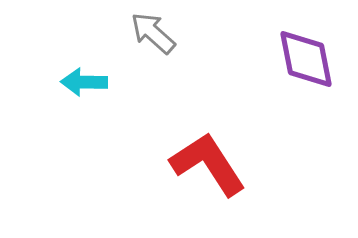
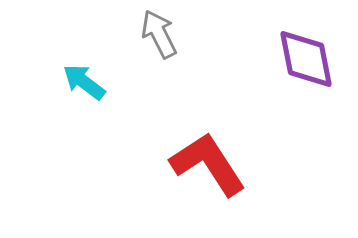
gray arrow: moved 6 px right, 1 px down; rotated 21 degrees clockwise
cyan arrow: rotated 36 degrees clockwise
